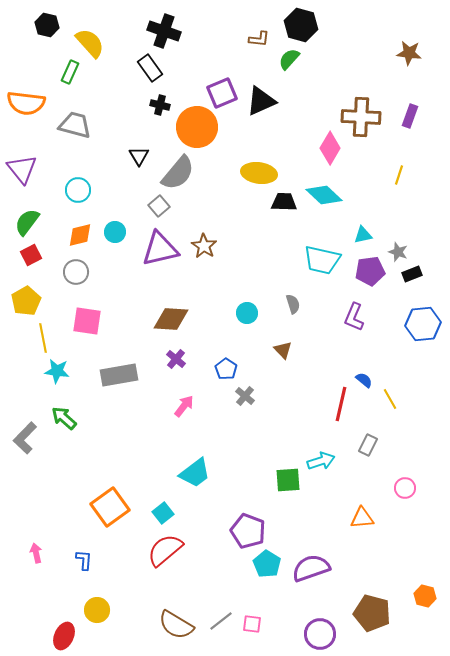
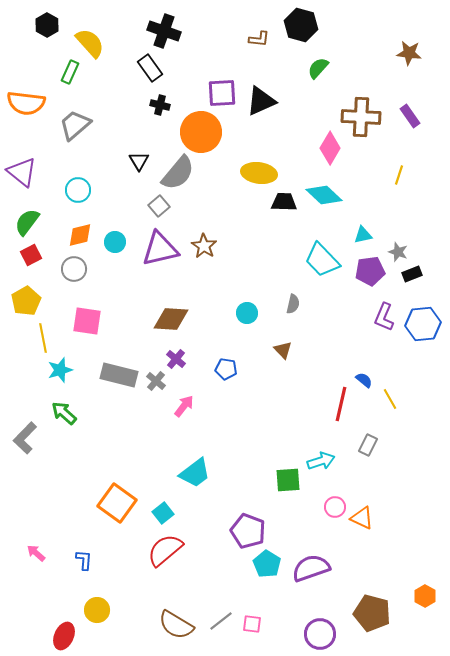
black hexagon at (47, 25): rotated 15 degrees clockwise
green semicircle at (289, 59): moved 29 px right, 9 px down
purple square at (222, 93): rotated 20 degrees clockwise
purple rectangle at (410, 116): rotated 55 degrees counterclockwise
gray trapezoid at (75, 125): rotated 56 degrees counterclockwise
orange circle at (197, 127): moved 4 px right, 5 px down
black triangle at (139, 156): moved 5 px down
purple triangle at (22, 169): moved 3 px down; rotated 12 degrees counterclockwise
cyan circle at (115, 232): moved 10 px down
cyan trapezoid at (322, 260): rotated 33 degrees clockwise
gray circle at (76, 272): moved 2 px left, 3 px up
gray semicircle at (293, 304): rotated 30 degrees clockwise
purple L-shape at (354, 317): moved 30 px right
blue pentagon at (226, 369): rotated 25 degrees counterclockwise
cyan star at (57, 371): moved 3 px right, 1 px up; rotated 25 degrees counterclockwise
gray rectangle at (119, 375): rotated 24 degrees clockwise
gray cross at (245, 396): moved 89 px left, 15 px up
green arrow at (64, 418): moved 5 px up
pink circle at (405, 488): moved 70 px left, 19 px down
orange square at (110, 507): moved 7 px right, 4 px up; rotated 18 degrees counterclockwise
orange triangle at (362, 518): rotated 30 degrees clockwise
pink arrow at (36, 553): rotated 36 degrees counterclockwise
orange hexagon at (425, 596): rotated 15 degrees clockwise
